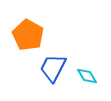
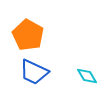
blue trapezoid: moved 19 px left, 4 px down; rotated 92 degrees counterclockwise
